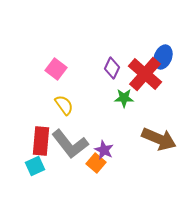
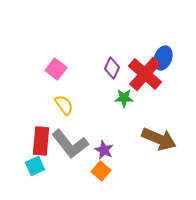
blue ellipse: moved 1 px down
orange square: moved 5 px right, 8 px down
